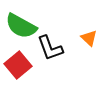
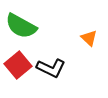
black L-shape: moved 1 px right, 20 px down; rotated 44 degrees counterclockwise
